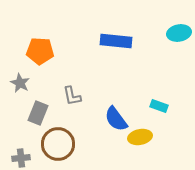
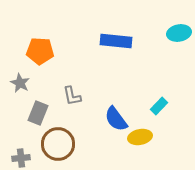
cyan rectangle: rotated 66 degrees counterclockwise
